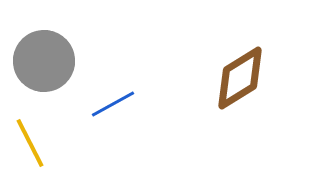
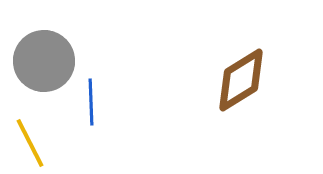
brown diamond: moved 1 px right, 2 px down
blue line: moved 22 px left, 2 px up; rotated 63 degrees counterclockwise
